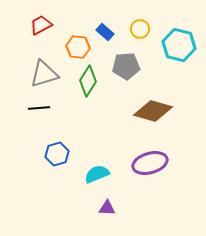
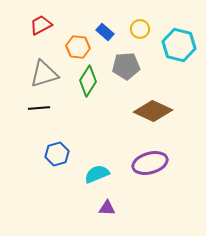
brown diamond: rotated 9 degrees clockwise
